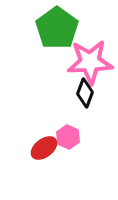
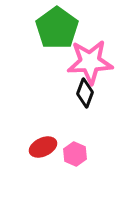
pink hexagon: moved 7 px right, 17 px down
red ellipse: moved 1 px left, 1 px up; rotated 12 degrees clockwise
